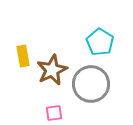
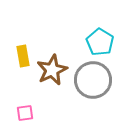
gray circle: moved 2 px right, 4 px up
pink square: moved 29 px left
